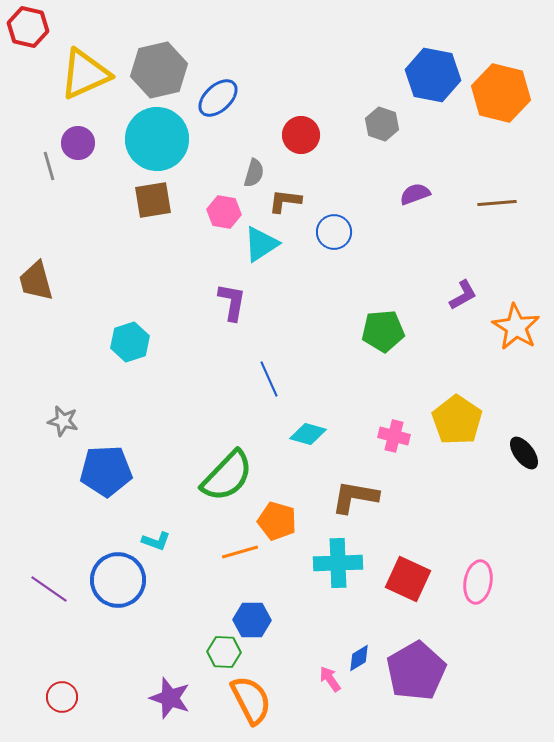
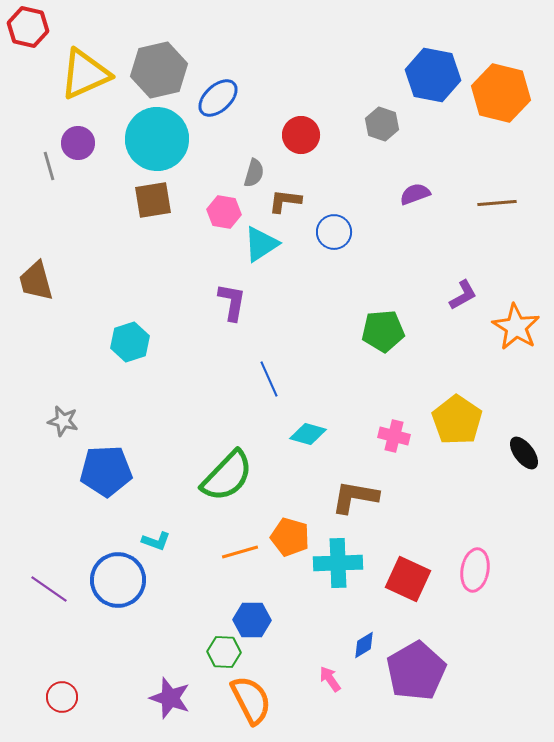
orange pentagon at (277, 521): moved 13 px right, 16 px down
pink ellipse at (478, 582): moved 3 px left, 12 px up
blue diamond at (359, 658): moved 5 px right, 13 px up
